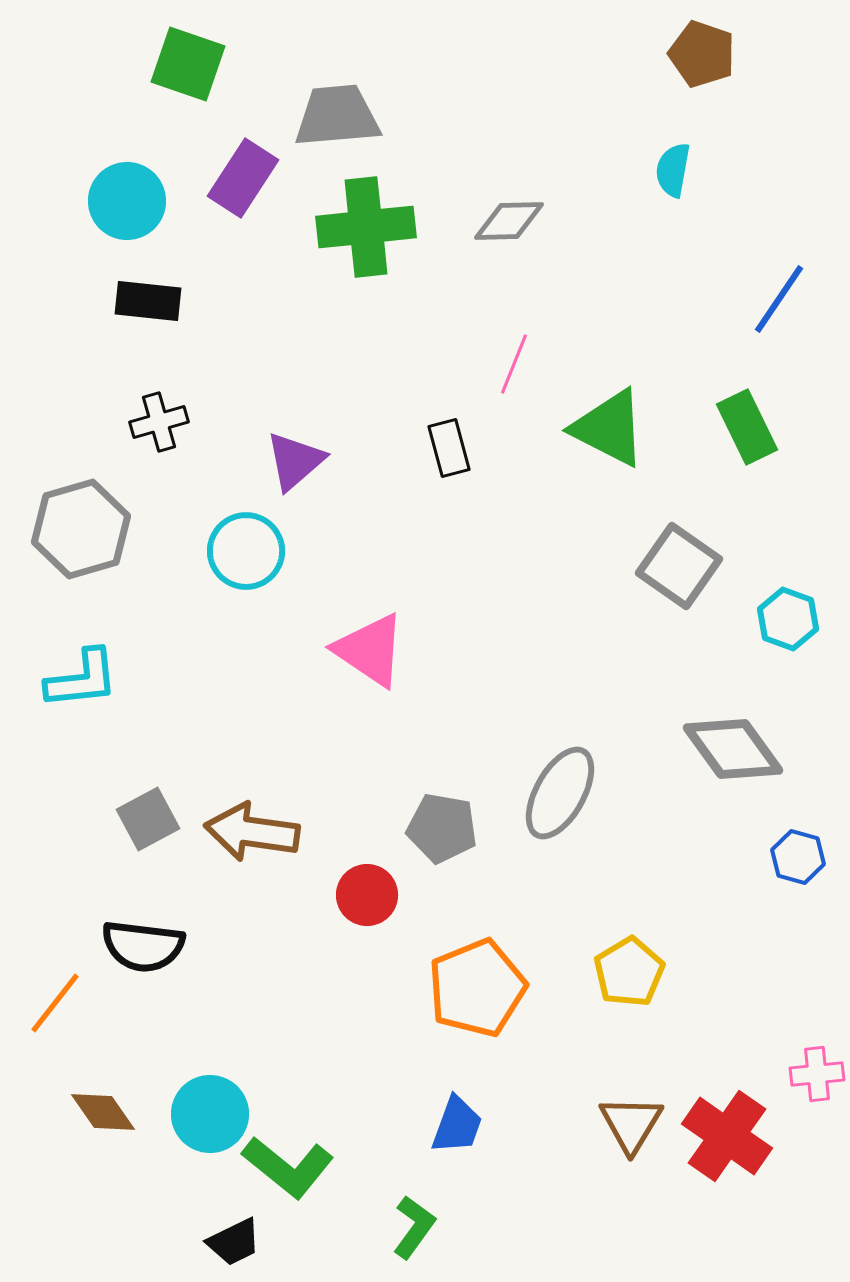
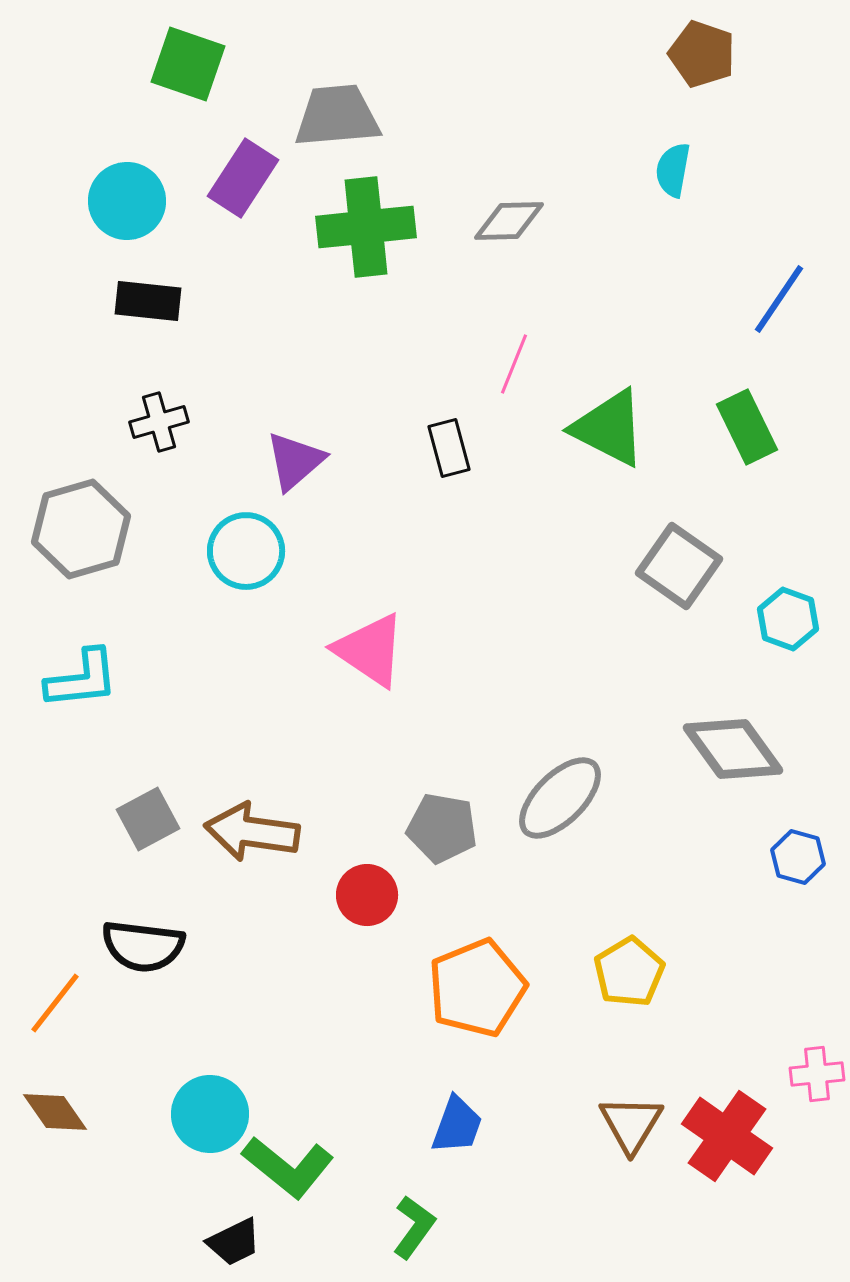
gray ellipse at (560, 793): moved 5 px down; rotated 16 degrees clockwise
brown diamond at (103, 1112): moved 48 px left
